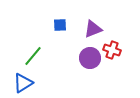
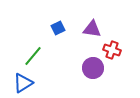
blue square: moved 2 px left, 3 px down; rotated 24 degrees counterclockwise
purple triangle: moved 1 px left; rotated 30 degrees clockwise
purple circle: moved 3 px right, 10 px down
